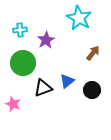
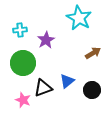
brown arrow: rotated 21 degrees clockwise
pink star: moved 10 px right, 4 px up
